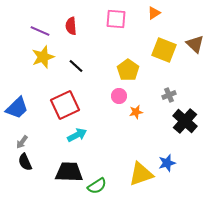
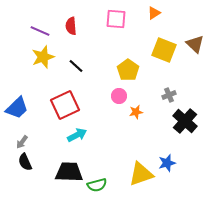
green semicircle: moved 1 px up; rotated 18 degrees clockwise
